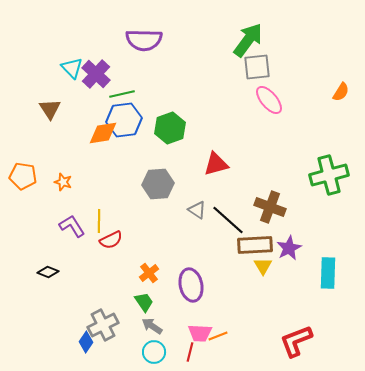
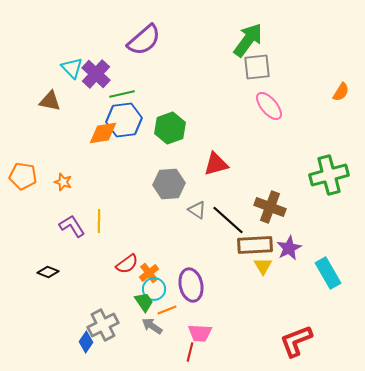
purple semicircle: rotated 42 degrees counterclockwise
pink ellipse: moved 6 px down
brown triangle: moved 8 px up; rotated 45 degrees counterclockwise
gray hexagon: moved 11 px right
red semicircle: moved 16 px right, 24 px down; rotated 10 degrees counterclockwise
cyan rectangle: rotated 32 degrees counterclockwise
orange line: moved 51 px left, 26 px up
cyan circle: moved 63 px up
